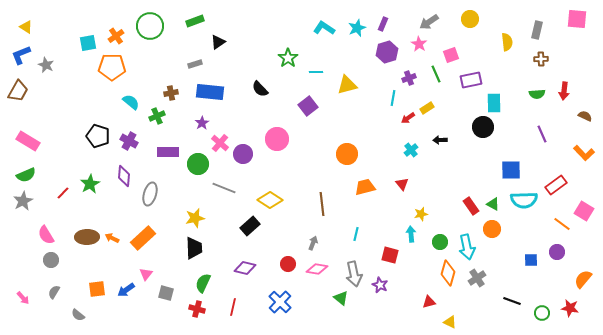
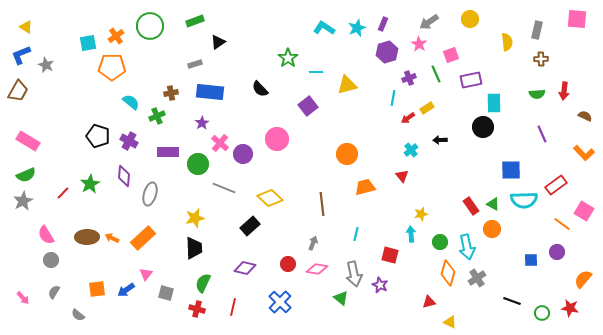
red triangle at (402, 184): moved 8 px up
yellow diamond at (270, 200): moved 2 px up; rotated 10 degrees clockwise
